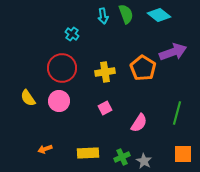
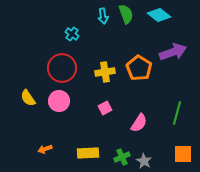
orange pentagon: moved 4 px left
